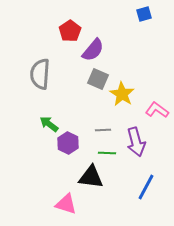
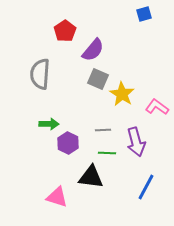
red pentagon: moved 5 px left
pink L-shape: moved 3 px up
green arrow: rotated 144 degrees clockwise
pink triangle: moved 9 px left, 7 px up
